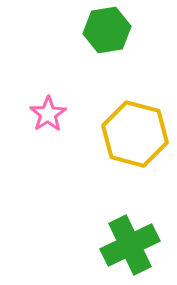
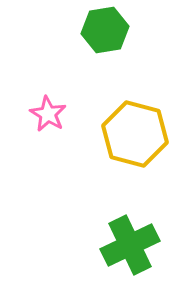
green hexagon: moved 2 px left
pink star: rotated 9 degrees counterclockwise
